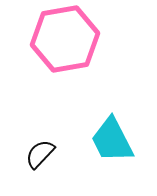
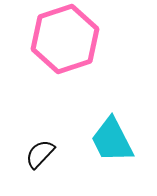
pink hexagon: rotated 8 degrees counterclockwise
